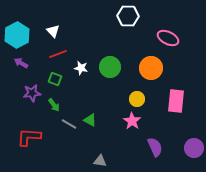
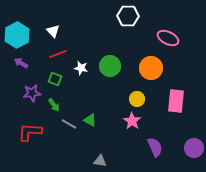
green circle: moved 1 px up
red L-shape: moved 1 px right, 5 px up
